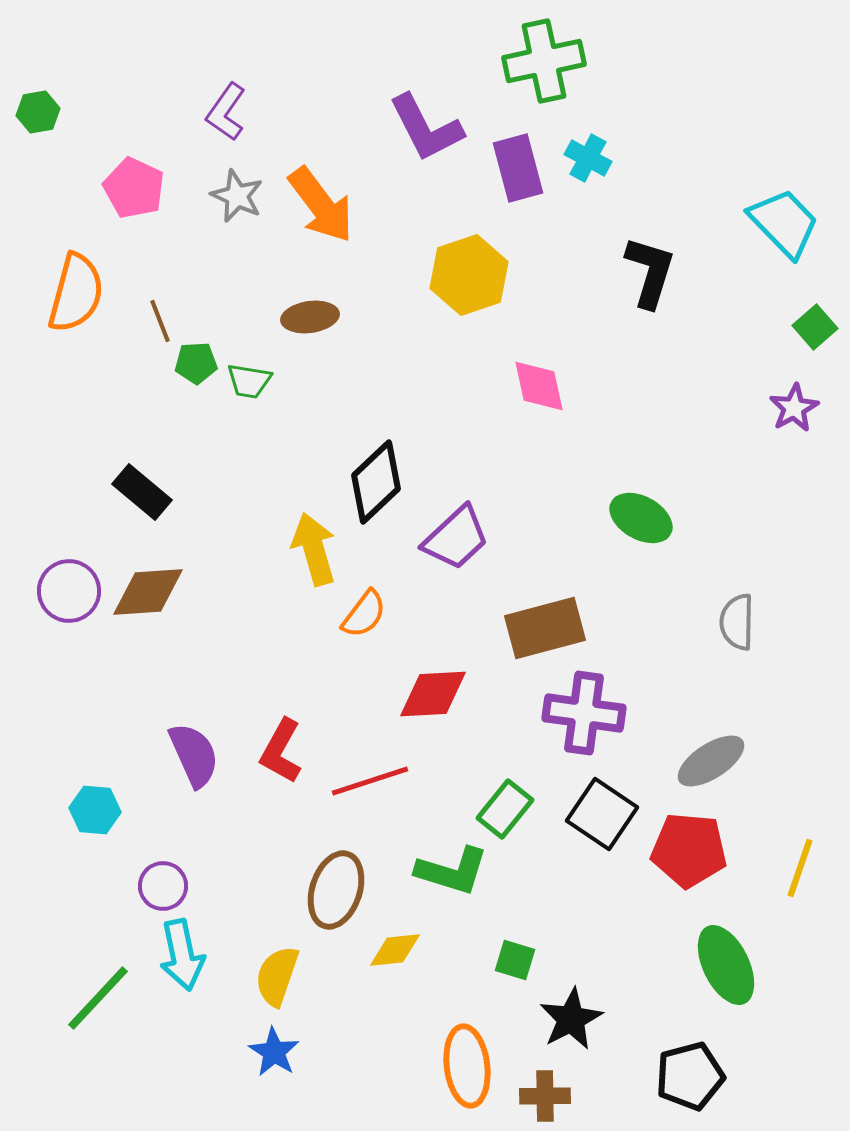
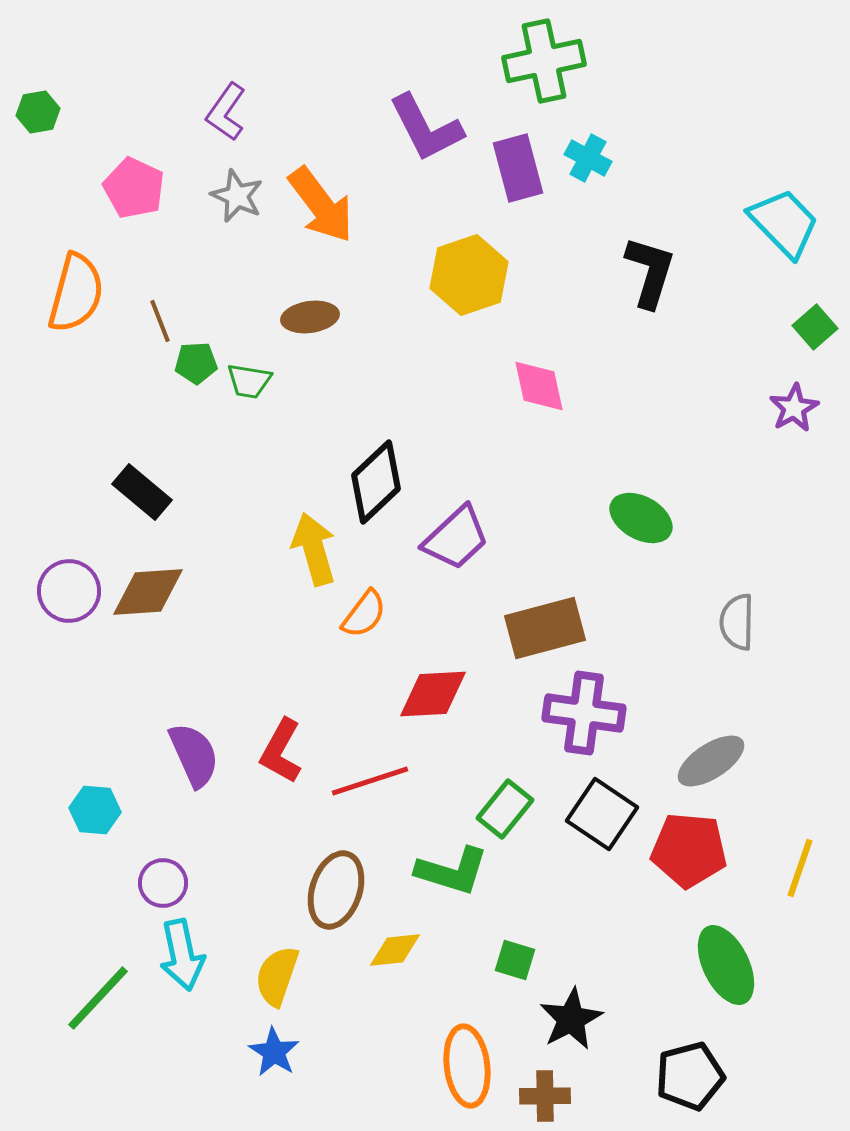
purple circle at (163, 886): moved 3 px up
